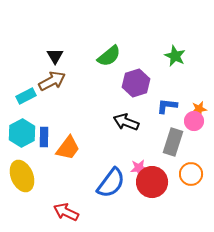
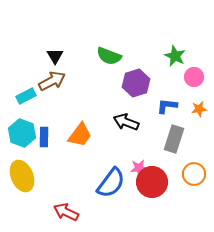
green semicircle: rotated 60 degrees clockwise
pink circle: moved 44 px up
cyan hexagon: rotated 12 degrees counterclockwise
gray rectangle: moved 1 px right, 3 px up
orange trapezoid: moved 12 px right, 13 px up
orange circle: moved 3 px right
